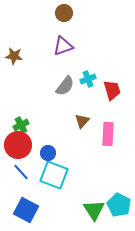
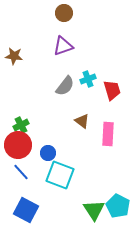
brown triangle: rotated 35 degrees counterclockwise
cyan square: moved 6 px right
cyan pentagon: moved 1 px left, 1 px down
